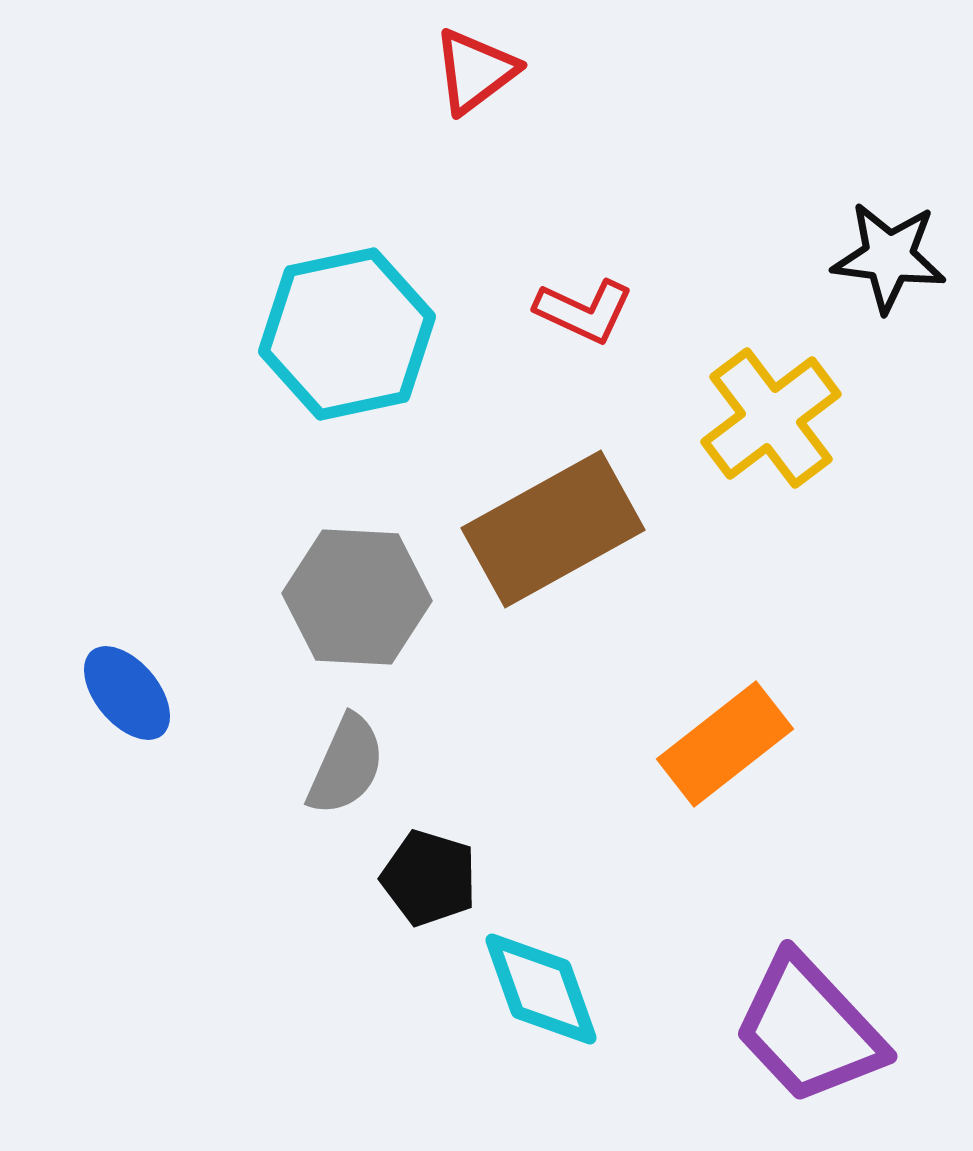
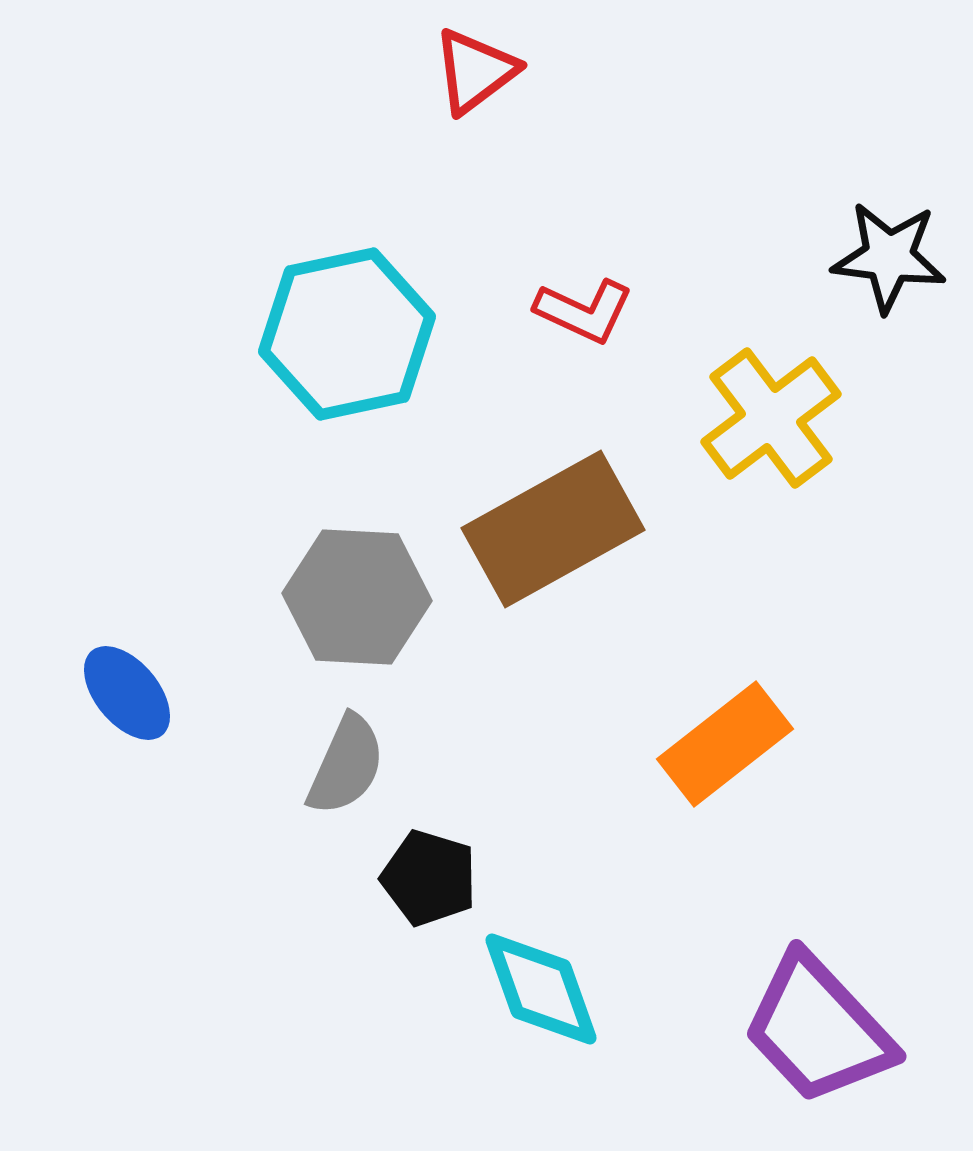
purple trapezoid: moved 9 px right
